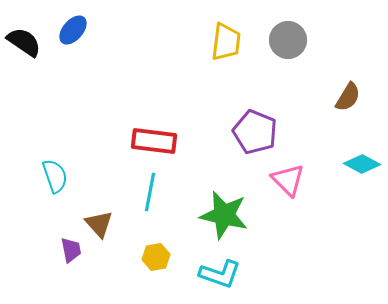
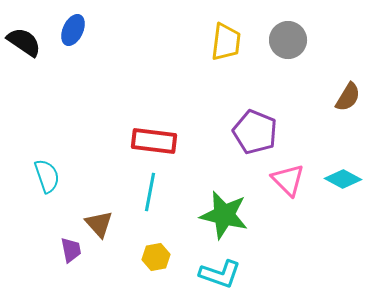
blue ellipse: rotated 16 degrees counterclockwise
cyan diamond: moved 19 px left, 15 px down
cyan semicircle: moved 8 px left
